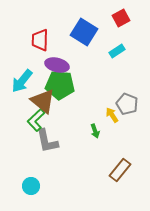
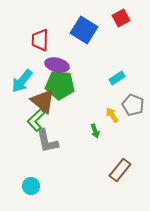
blue square: moved 2 px up
cyan rectangle: moved 27 px down
gray pentagon: moved 6 px right, 1 px down
